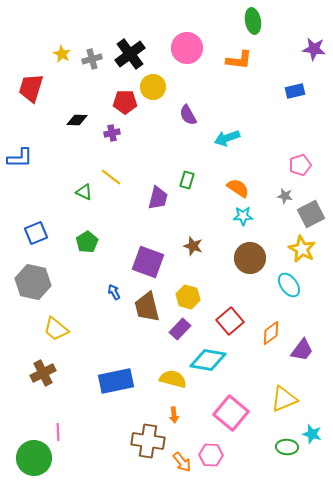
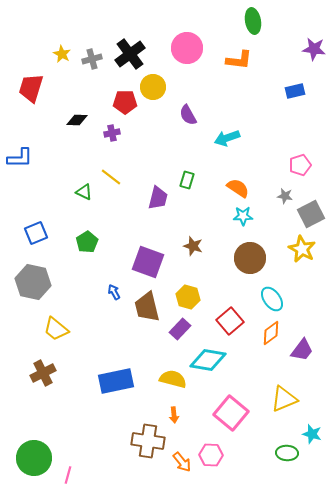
cyan ellipse at (289, 285): moved 17 px left, 14 px down
pink line at (58, 432): moved 10 px right, 43 px down; rotated 18 degrees clockwise
green ellipse at (287, 447): moved 6 px down
